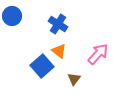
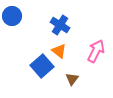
blue cross: moved 2 px right, 1 px down
pink arrow: moved 2 px left, 3 px up; rotated 15 degrees counterclockwise
brown triangle: moved 2 px left
